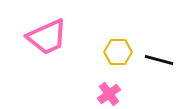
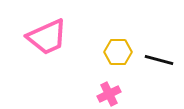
pink cross: rotated 10 degrees clockwise
